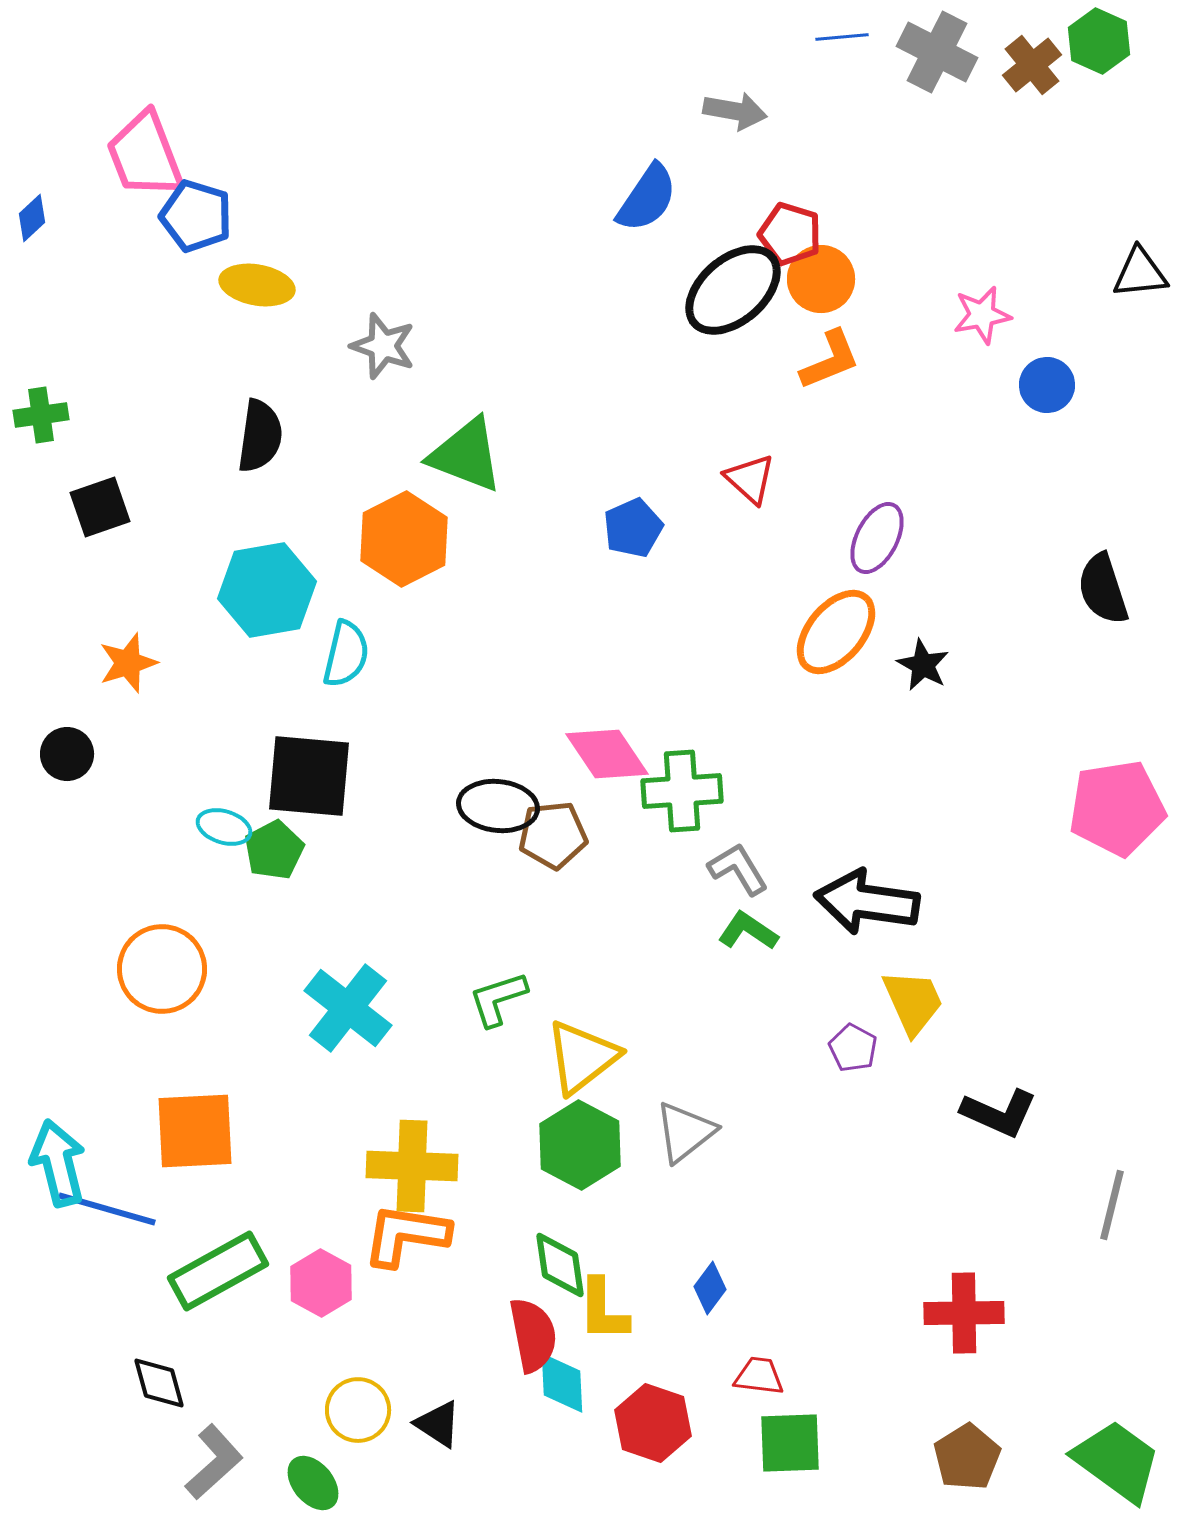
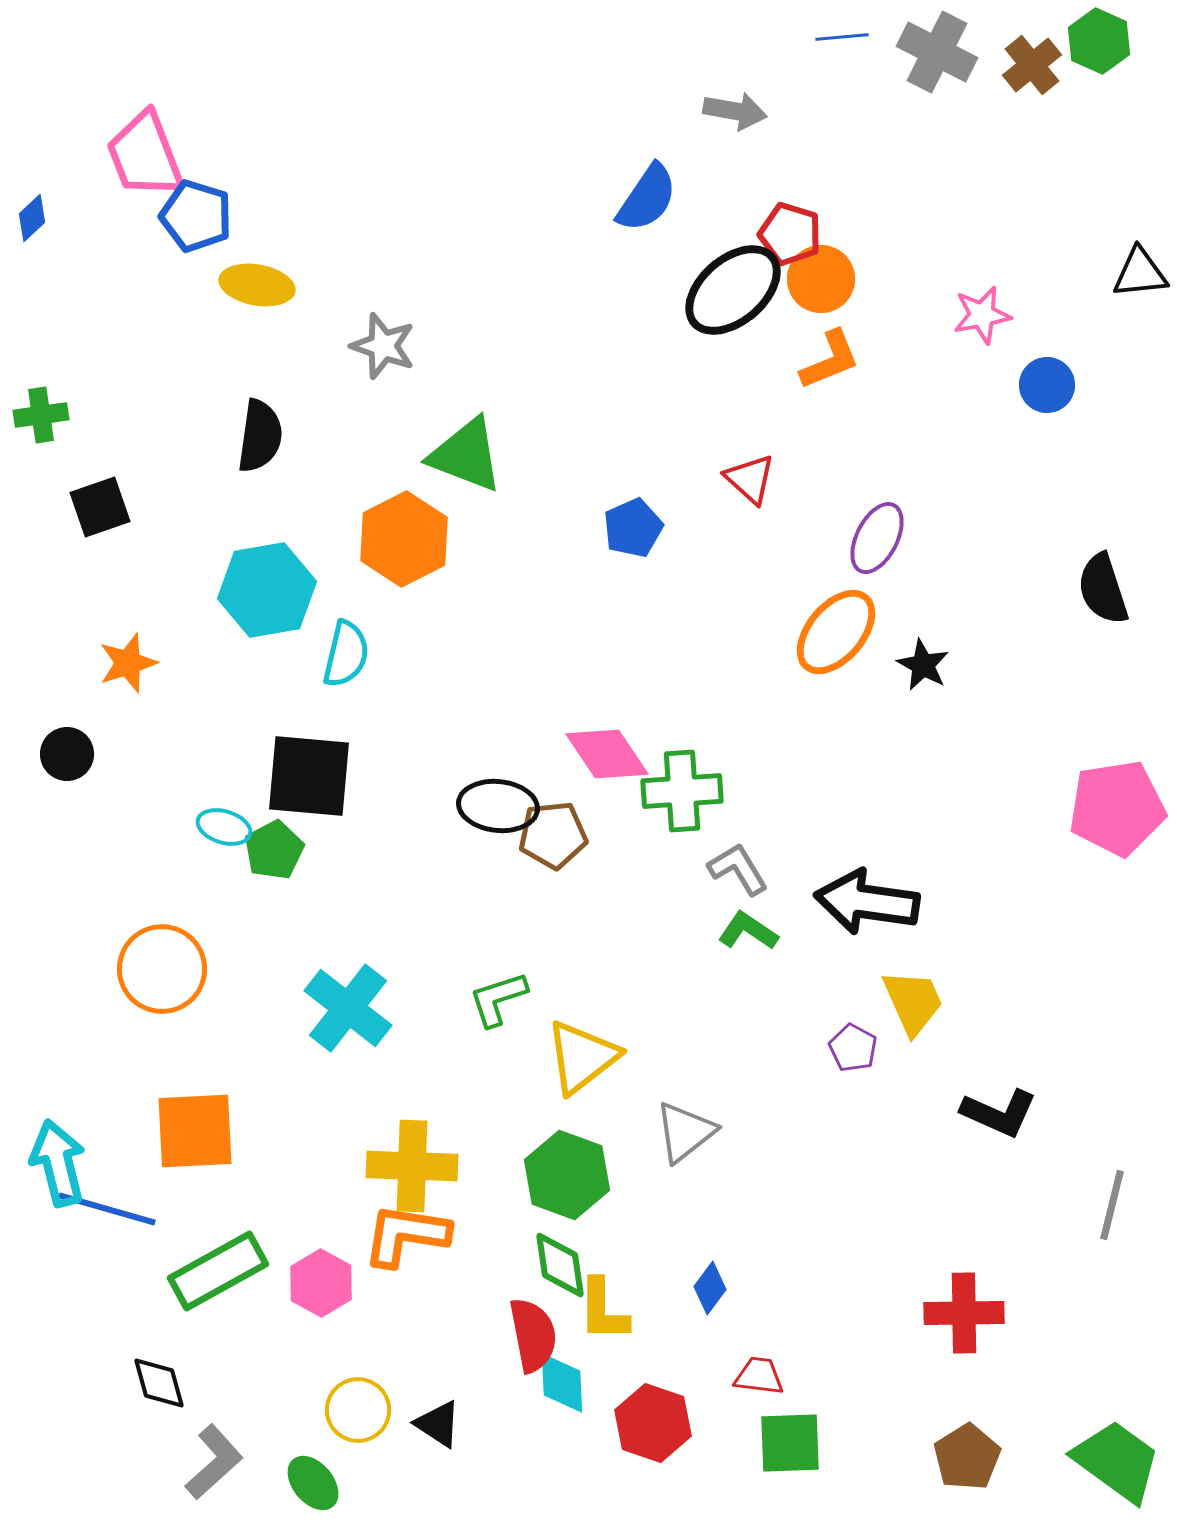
green hexagon at (580, 1145): moved 13 px left, 30 px down; rotated 8 degrees counterclockwise
